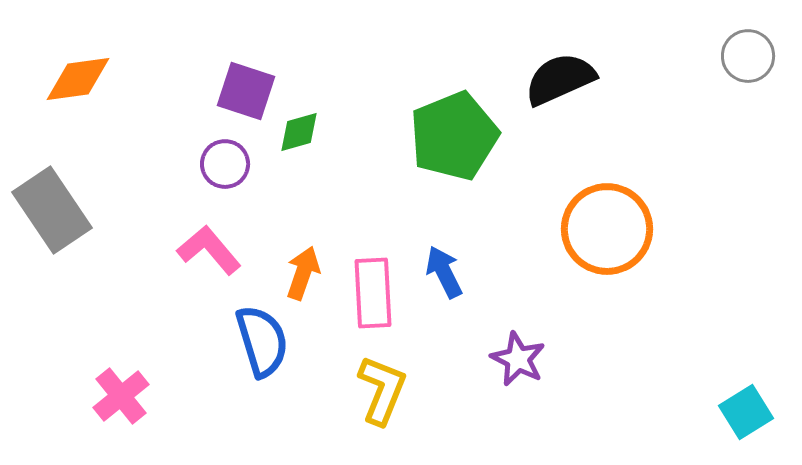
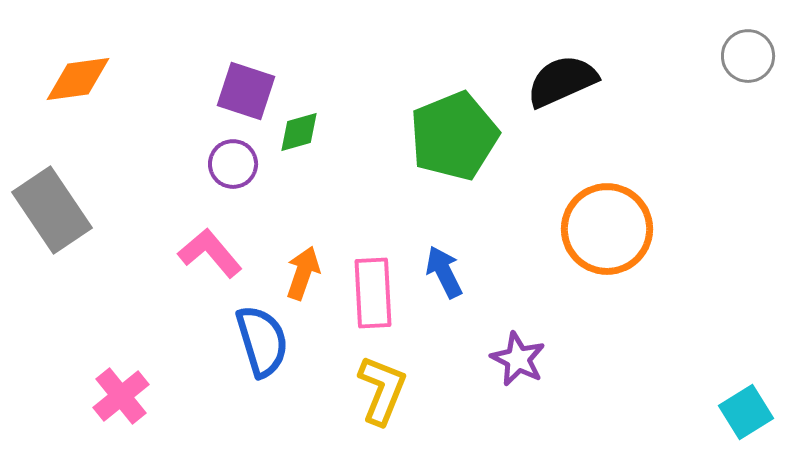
black semicircle: moved 2 px right, 2 px down
purple circle: moved 8 px right
pink L-shape: moved 1 px right, 3 px down
